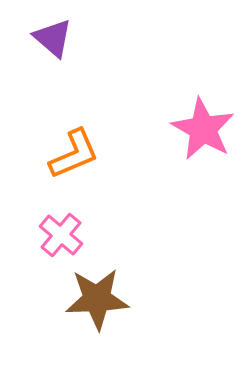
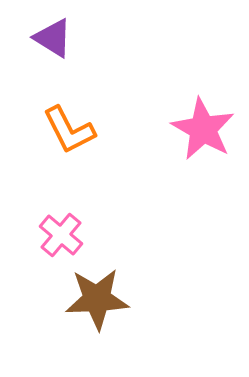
purple triangle: rotated 9 degrees counterclockwise
orange L-shape: moved 5 px left, 24 px up; rotated 86 degrees clockwise
